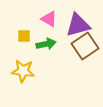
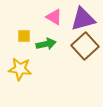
pink triangle: moved 5 px right, 2 px up
purple triangle: moved 5 px right, 6 px up
brown square: rotated 8 degrees counterclockwise
yellow star: moved 3 px left, 2 px up
